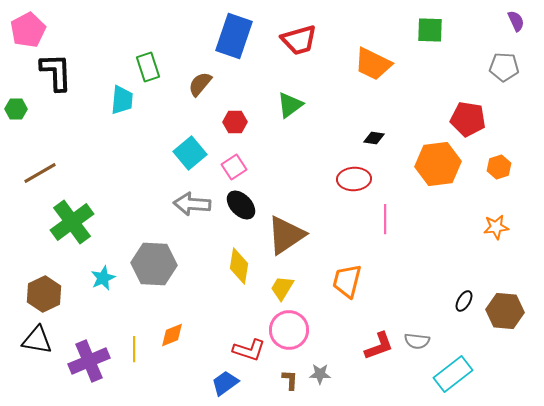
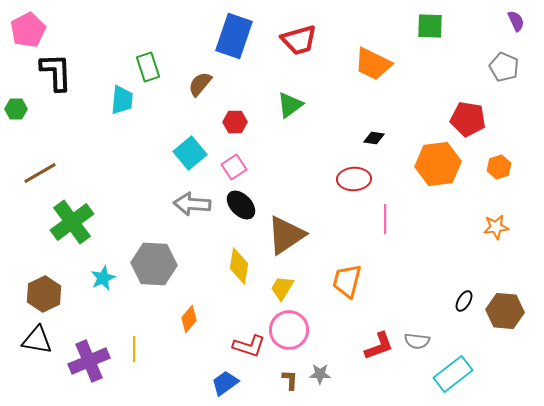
green square at (430, 30): moved 4 px up
gray pentagon at (504, 67): rotated 20 degrees clockwise
orange diamond at (172, 335): moved 17 px right, 16 px up; rotated 28 degrees counterclockwise
red L-shape at (249, 350): moved 4 px up
